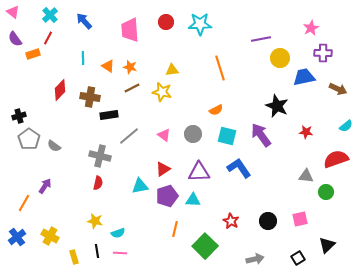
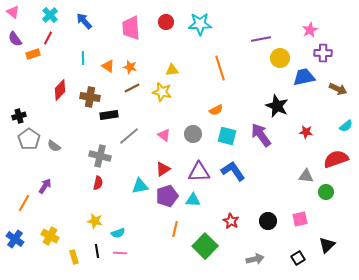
pink star at (311, 28): moved 1 px left, 2 px down
pink trapezoid at (130, 30): moved 1 px right, 2 px up
blue L-shape at (239, 168): moved 6 px left, 3 px down
blue cross at (17, 237): moved 2 px left, 2 px down; rotated 18 degrees counterclockwise
